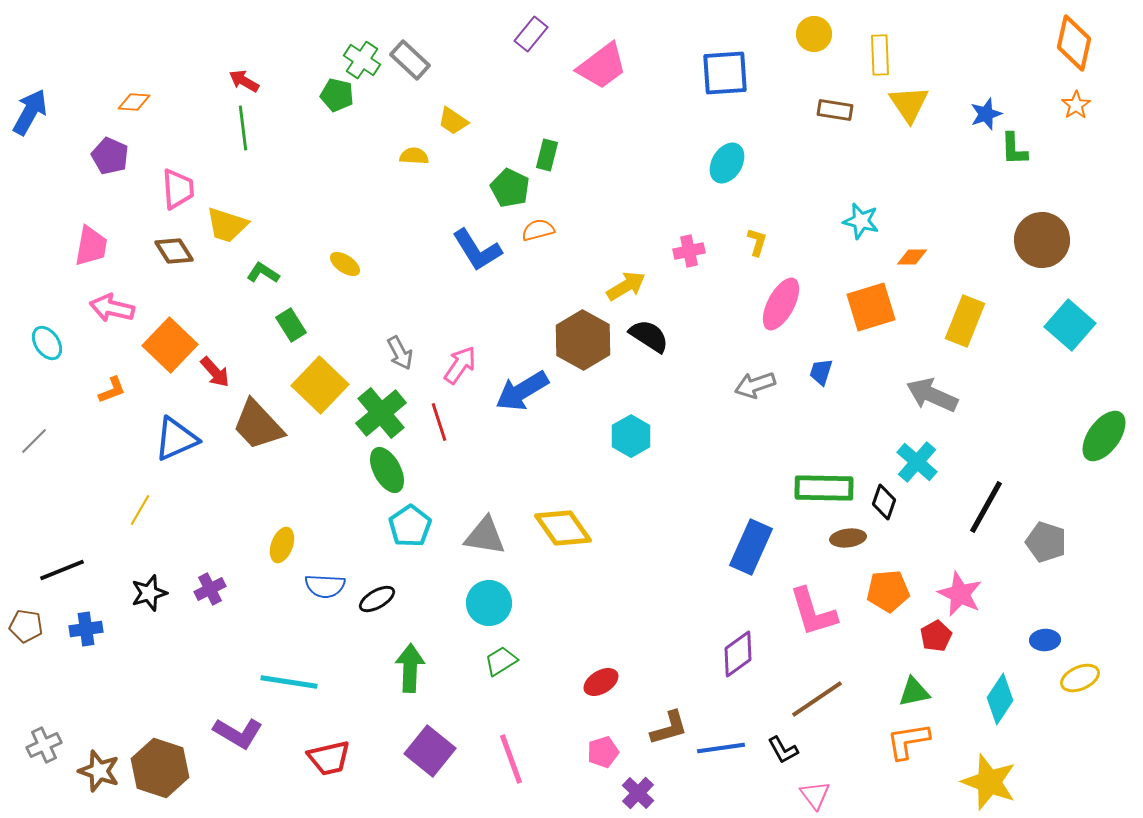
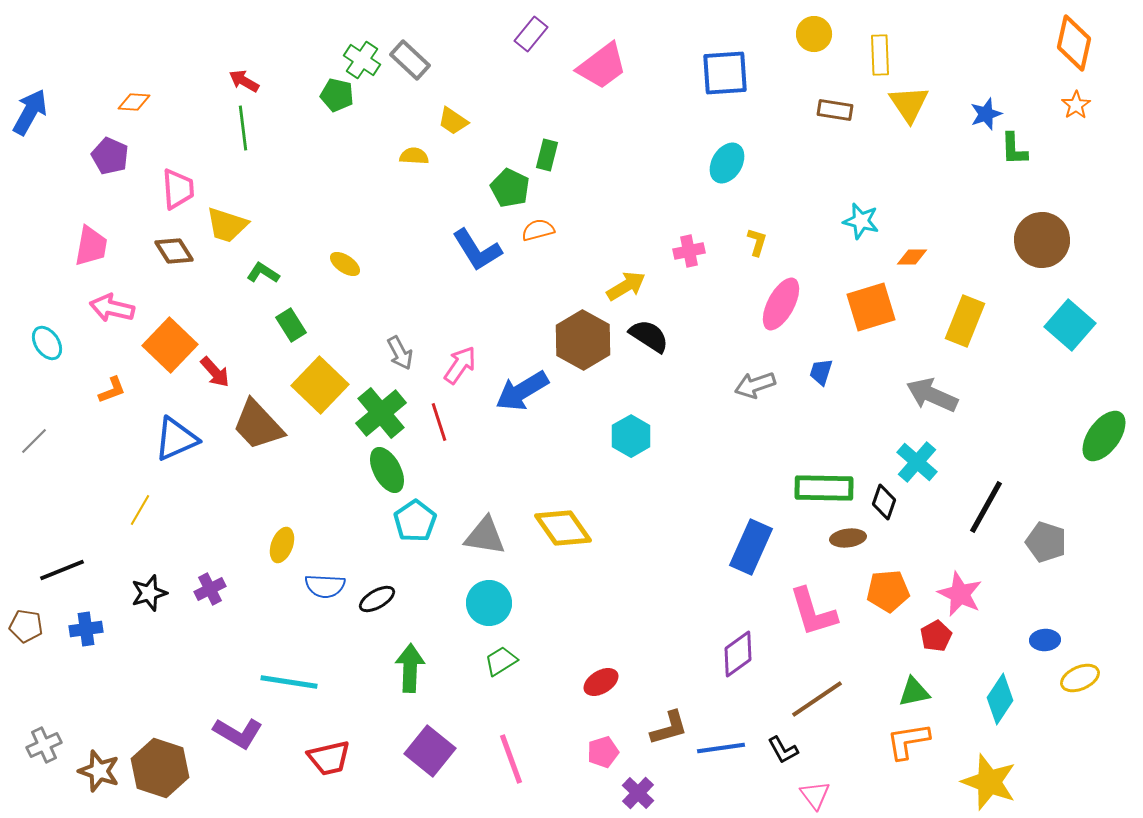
cyan pentagon at (410, 526): moved 5 px right, 5 px up
